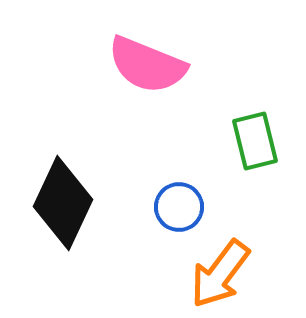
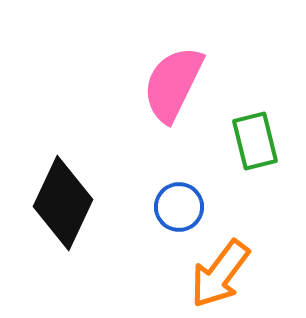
pink semicircle: moved 26 px right, 19 px down; rotated 94 degrees clockwise
